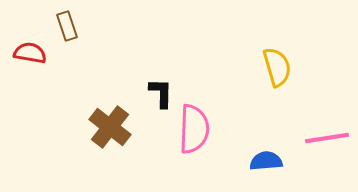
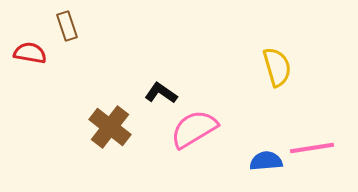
black L-shape: rotated 56 degrees counterclockwise
pink semicircle: rotated 123 degrees counterclockwise
pink line: moved 15 px left, 10 px down
